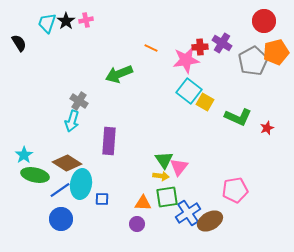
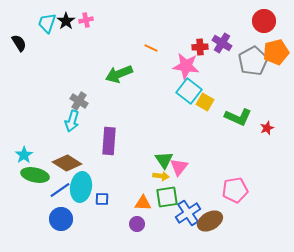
pink star: moved 6 px down; rotated 16 degrees clockwise
cyan ellipse: moved 3 px down
